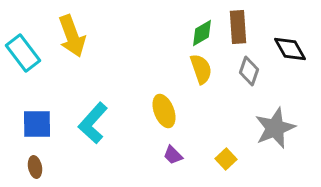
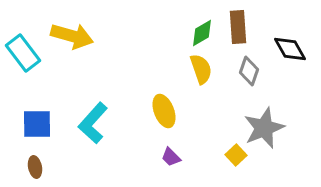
yellow arrow: rotated 54 degrees counterclockwise
gray star: moved 11 px left
purple trapezoid: moved 2 px left, 2 px down
yellow square: moved 10 px right, 4 px up
